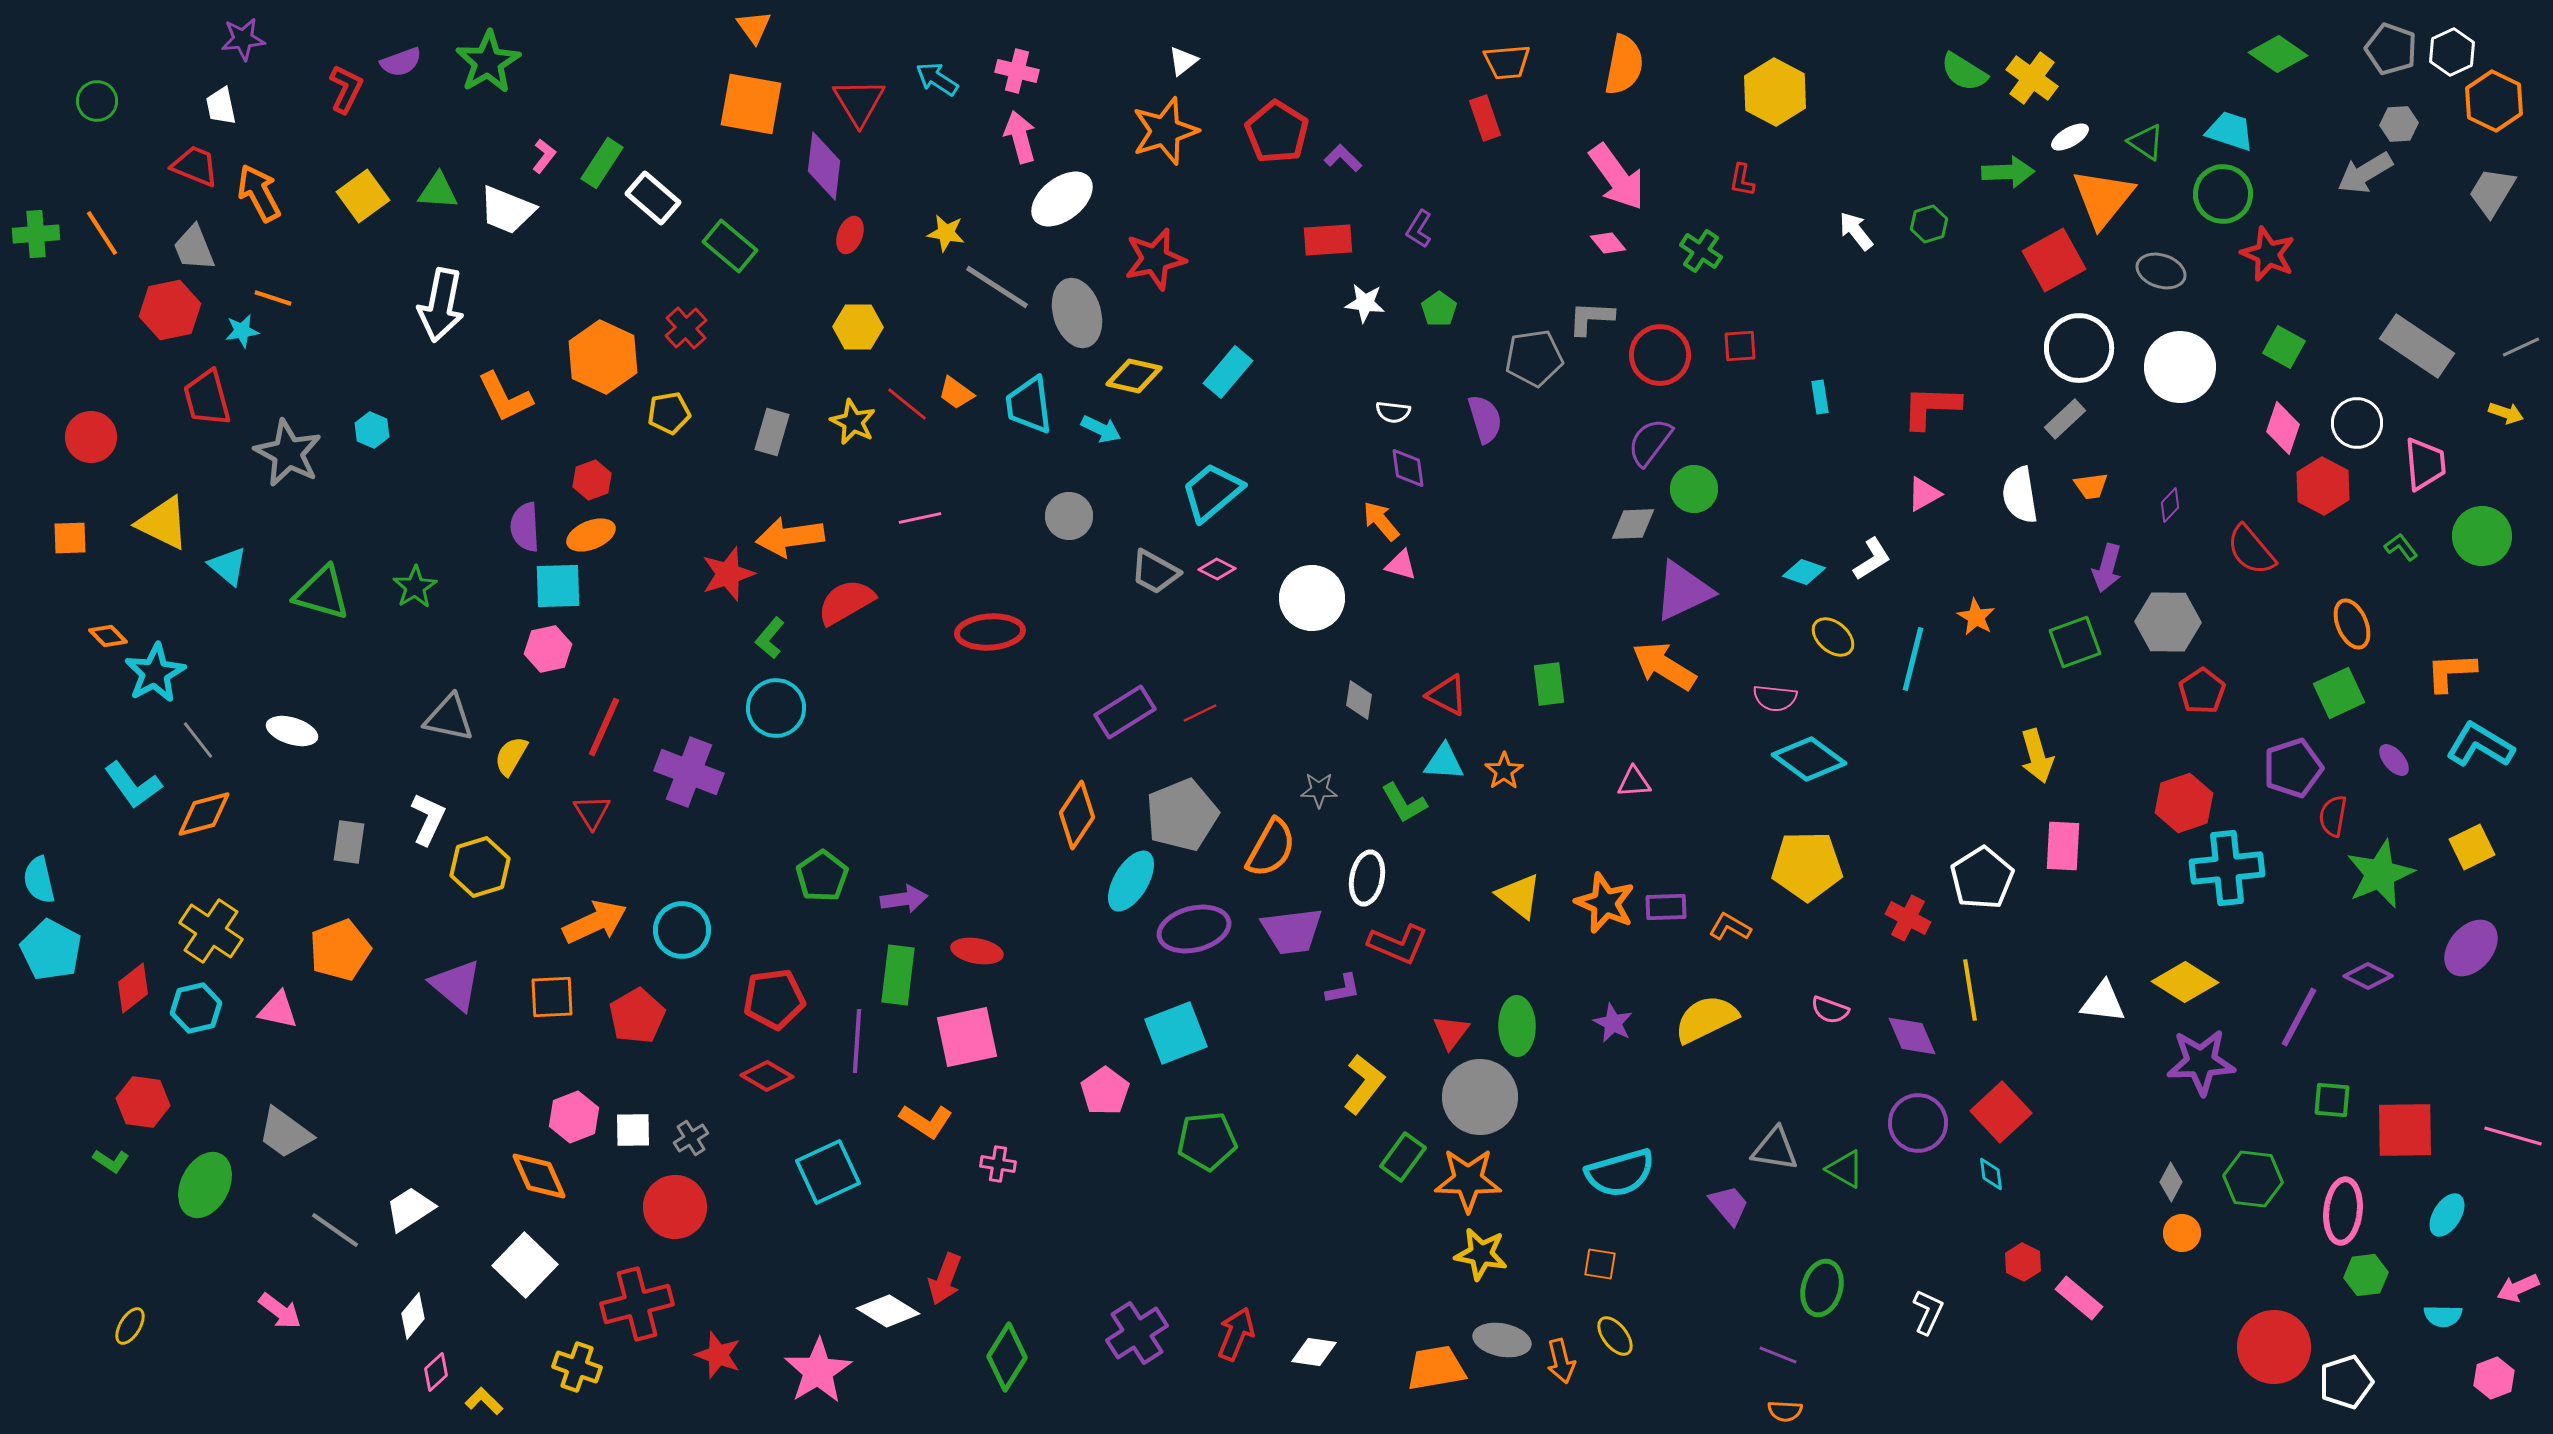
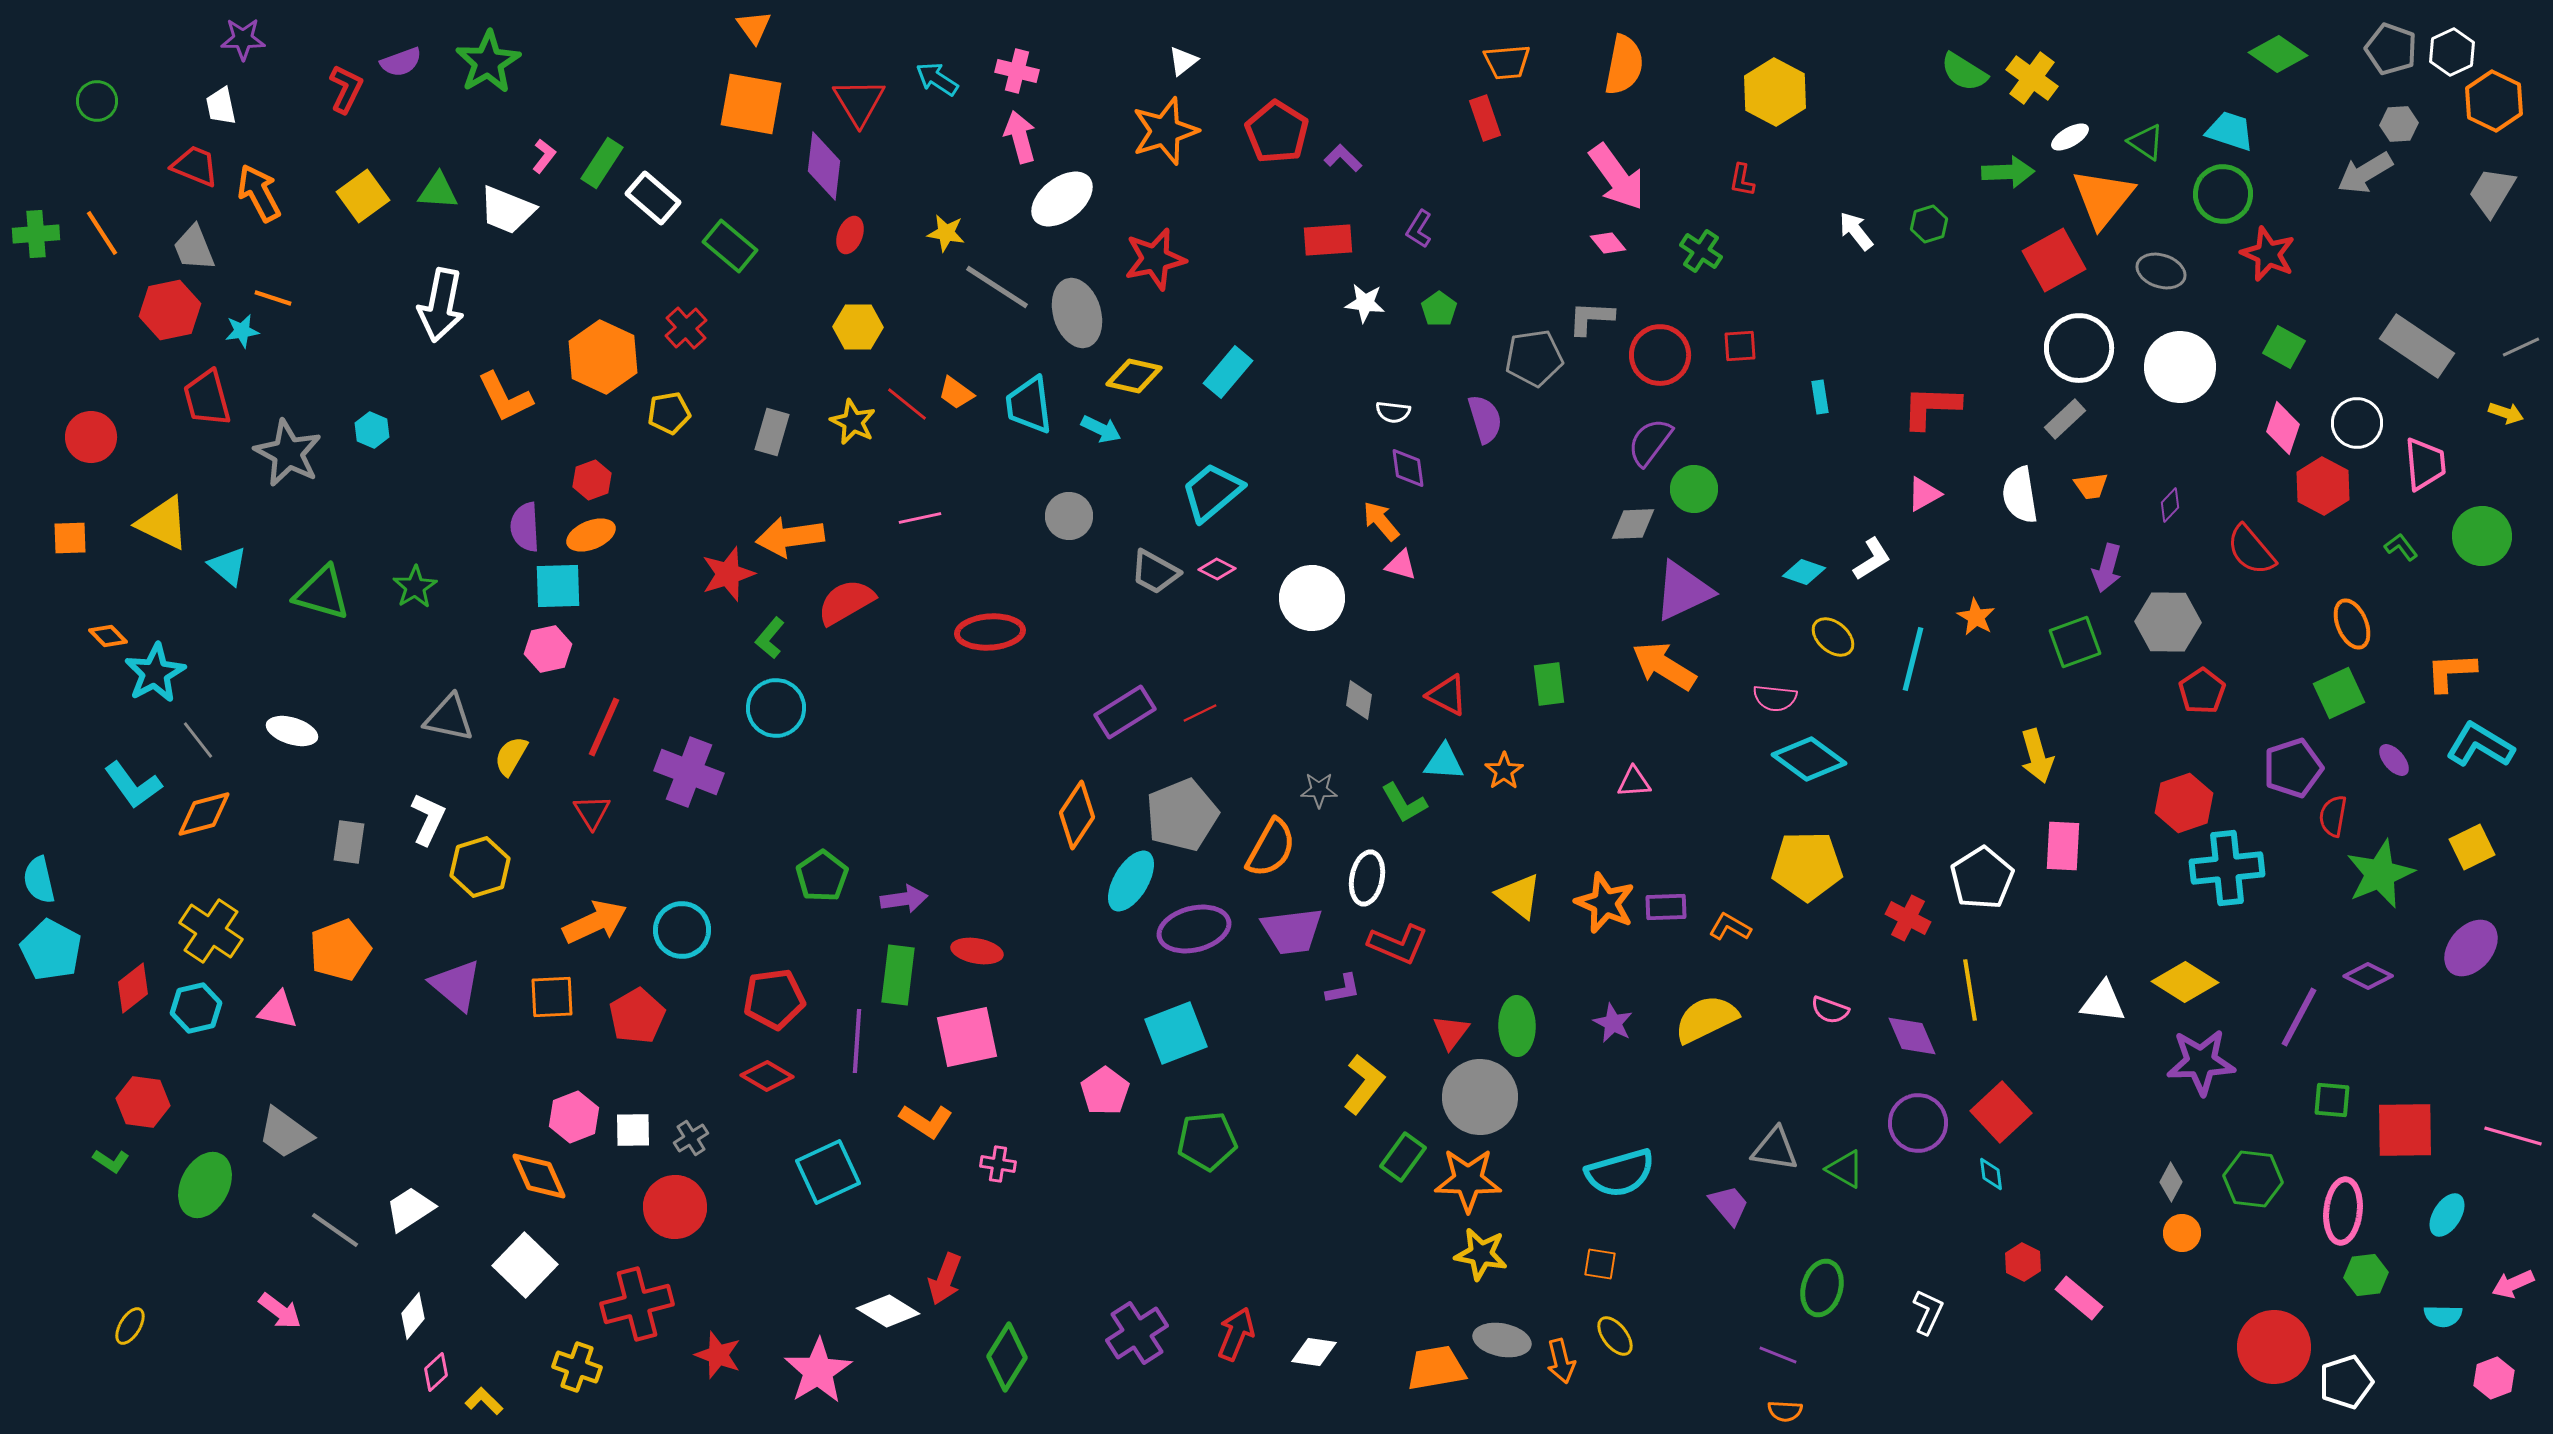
purple star at (243, 39): rotated 6 degrees clockwise
pink arrow at (2518, 1288): moved 5 px left, 4 px up
